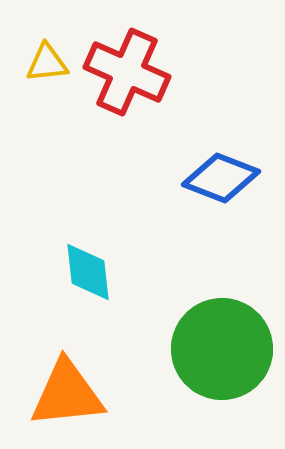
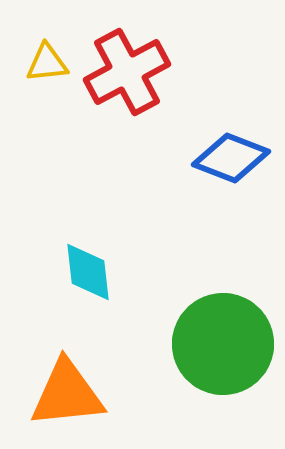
red cross: rotated 38 degrees clockwise
blue diamond: moved 10 px right, 20 px up
green circle: moved 1 px right, 5 px up
